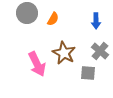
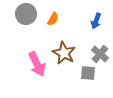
gray circle: moved 1 px left, 1 px down
blue arrow: rotated 21 degrees clockwise
gray cross: moved 3 px down
